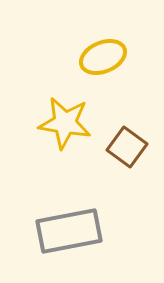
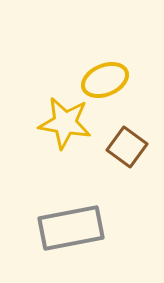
yellow ellipse: moved 2 px right, 23 px down
gray rectangle: moved 2 px right, 3 px up
